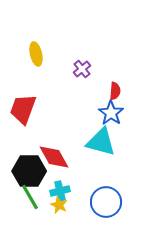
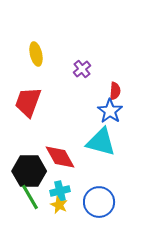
red trapezoid: moved 5 px right, 7 px up
blue star: moved 1 px left, 2 px up
red diamond: moved 6 px right
blue circle: moved 7 px left
